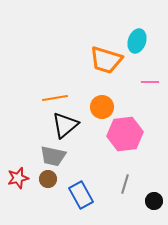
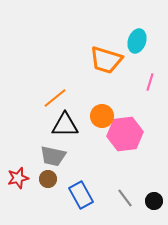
pink line: rotated 72 degrees counterclockwise
orange line: rotated 30 degrees counterclockwise
orange circle: moved 9 px down
black triangle: rotated 40 degrees clockwise
gray line: moved 14 px down; rotated 54 degrees counterclockwise
